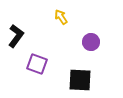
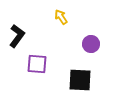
black L-shape: moved 1 px right
purple circle: moved 2 px down
purple square: rotated 15 degrees counterclockwise
